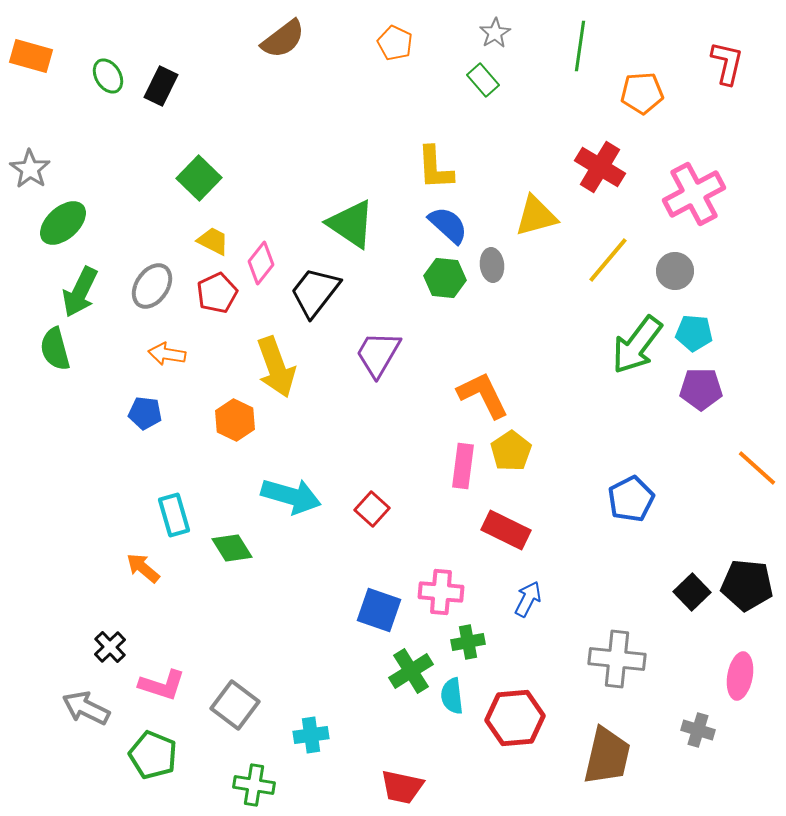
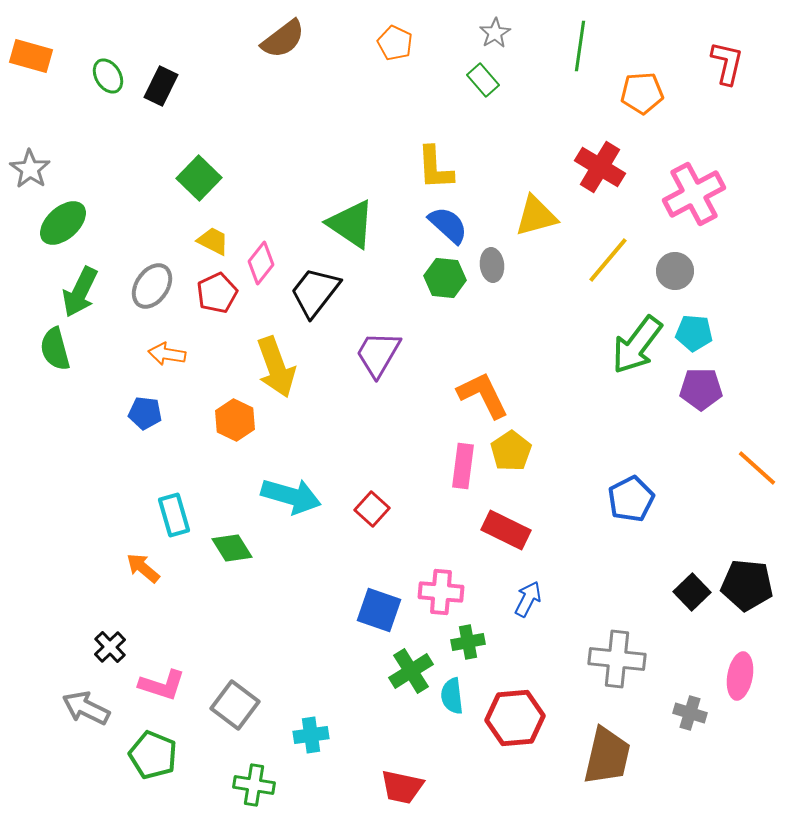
gray cross at (698, 730): moved 8 px left, 17 px up
